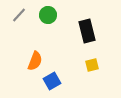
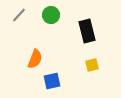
green circle: moved 3 px right
orange semicircle: moved 2 px up
blue square: rotated 18 degrees clockwise
